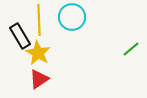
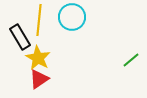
yellow line: rotated 8 degrees clockwise
black rectangle: moved 1 px down
green line: moved 11 px down
yellow star: moved 5 px down
